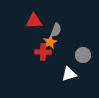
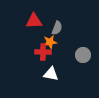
gray semicircle: moved 1 px right, 2 px up
orange star: rotated 16 degrees clockwise
white triangle: moved 18 px left; rotated 28 degrees clockwise
